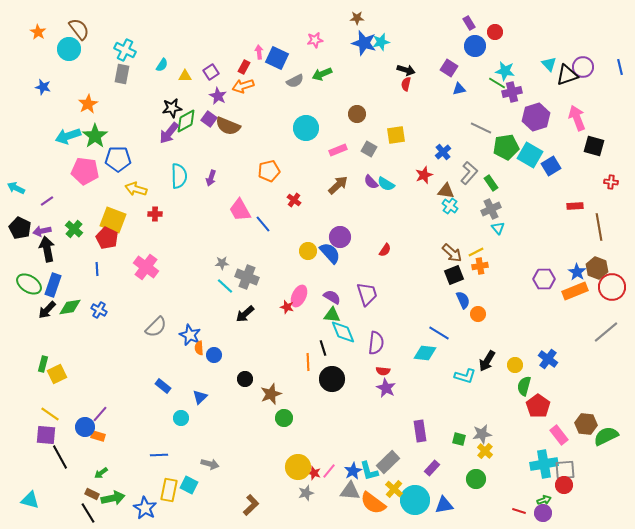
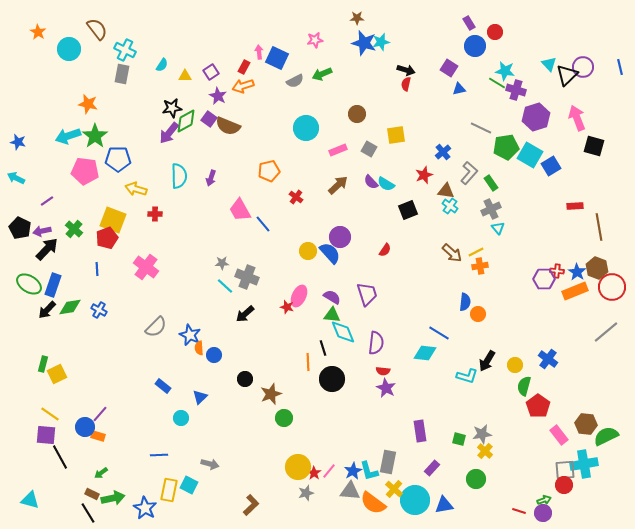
brown semicircle at (79, 29): moved 18 px right
black triangle at (567, 75): rotated 25 degrees counterclockwise
blue star at (43, 87): moved 25 px left, 55 px down
purple cross at (512, 92): moved 4 px right, 2 px up; rotated 30 degrees clockwise
orange star at (88, 104): rotated 30 degrees counterclockwise
red cross at (611, 182): moved 54 px left, 89 px down
cyan arrow at (16, 188): moved 10 px up
red cross at (294, 200): moved 2 px right, 3 px up
red pentagon at (107, 238): rotated 25 degrees clockwise
black arrow at (47, 249): rotated 55 degrees clockwise
black square at (454, 275): moved 46 px left, 65 px up
blue semicircle at (463, 300): moved 2 px right, 2 px down; rotated 30 degrees clockwise
cyan L-shape at (465, 376): moved 2 px right
gray rectangle at (388, 462): rotated 35 degrees counterclockwise
cyan cross at (544, 464): moved 40 px right
red star at (314, 473): rotated 16 degrees clockwise
